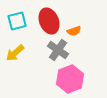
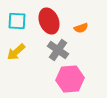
cyan square: rotated 18 degrees clockwise
orange semicircle: moved 7 px right, 3 px up
yellow arrow: moved 1 px right, 1 px up
pink hexagon: rotated 16 degrees clockwise
